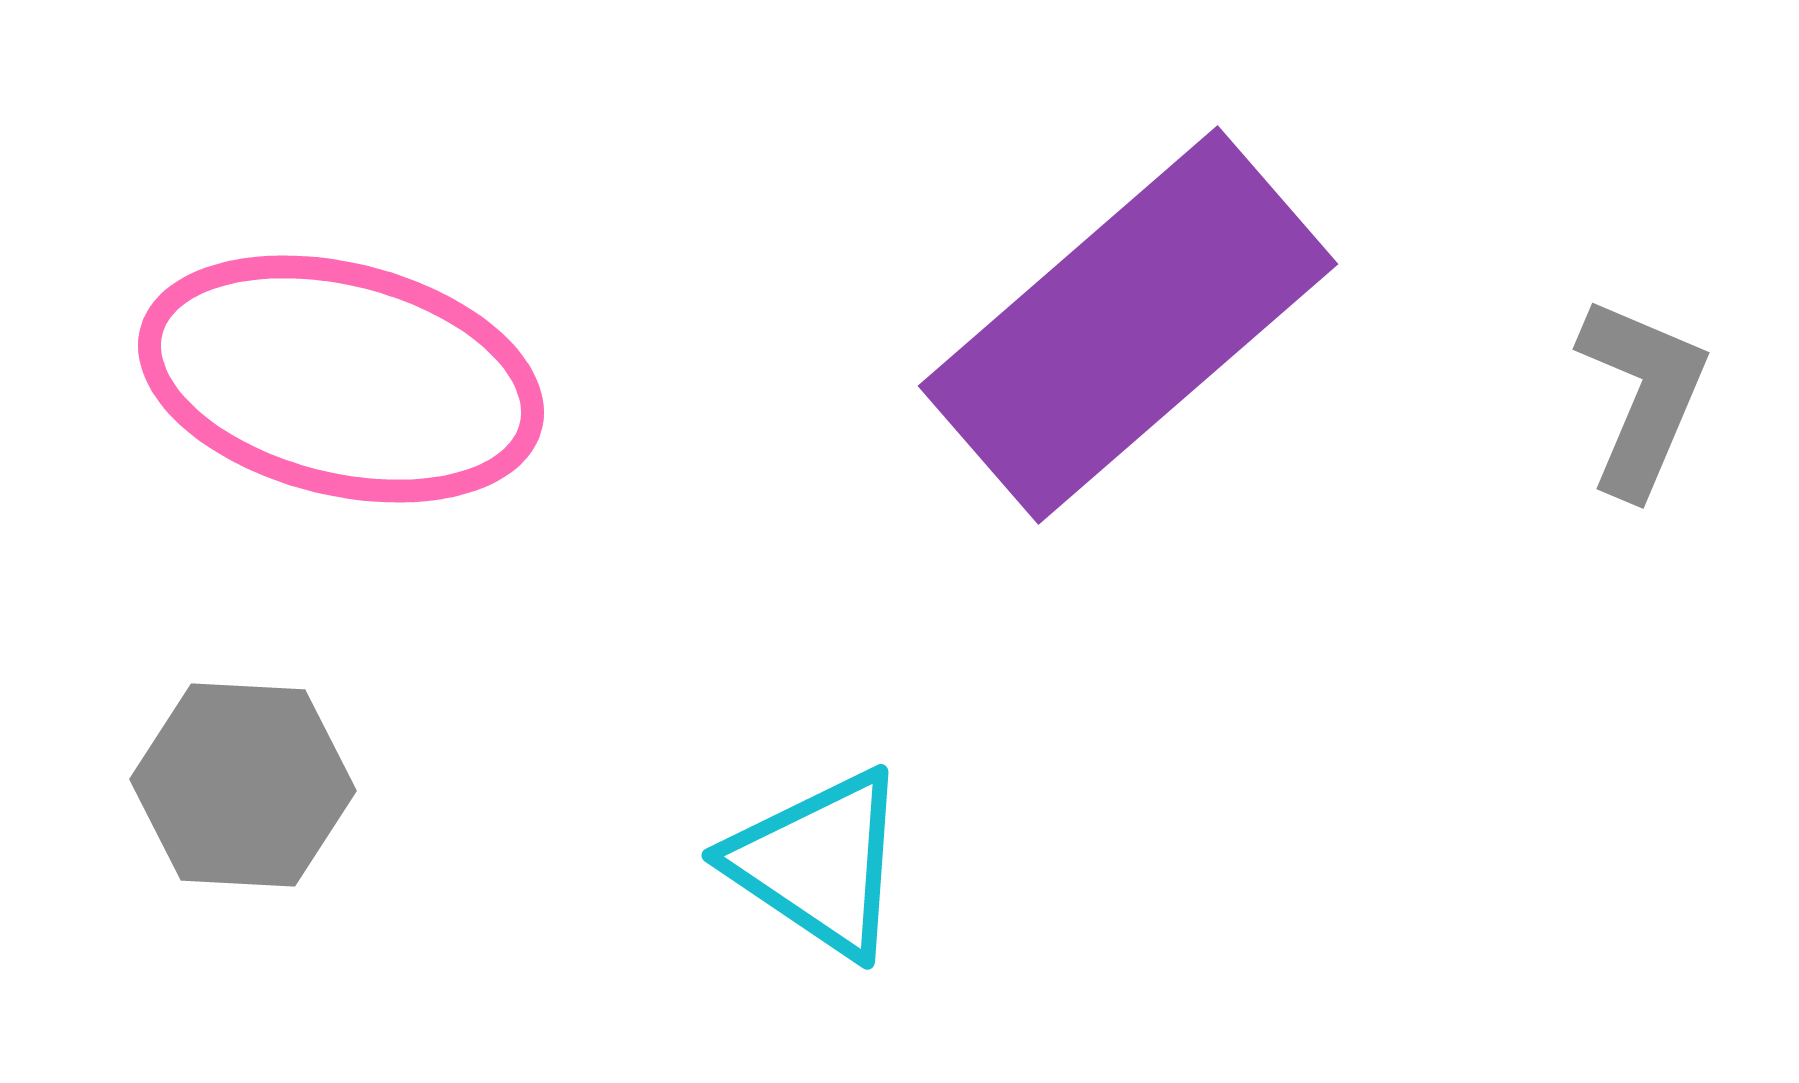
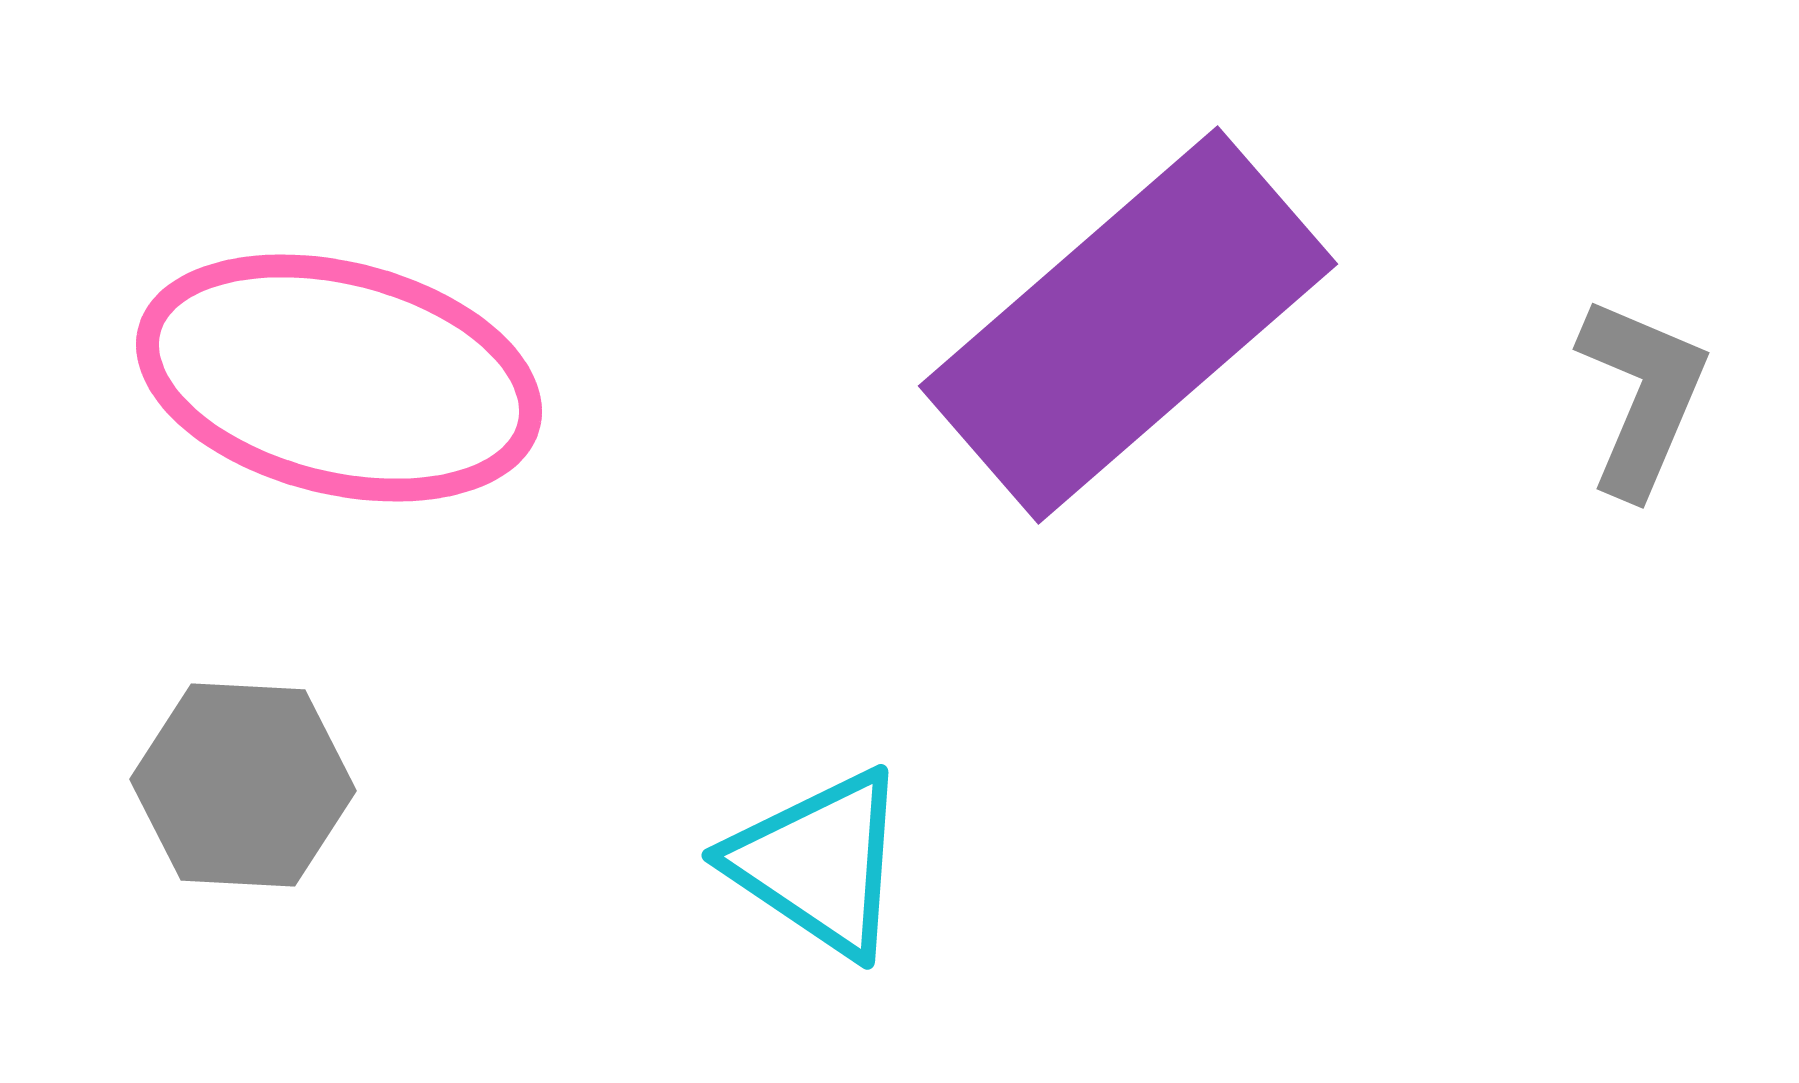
pink ellipse: moved 2 px left, 1 px up
